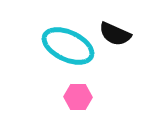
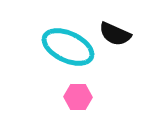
cyan ellipse: moved 1 px down
